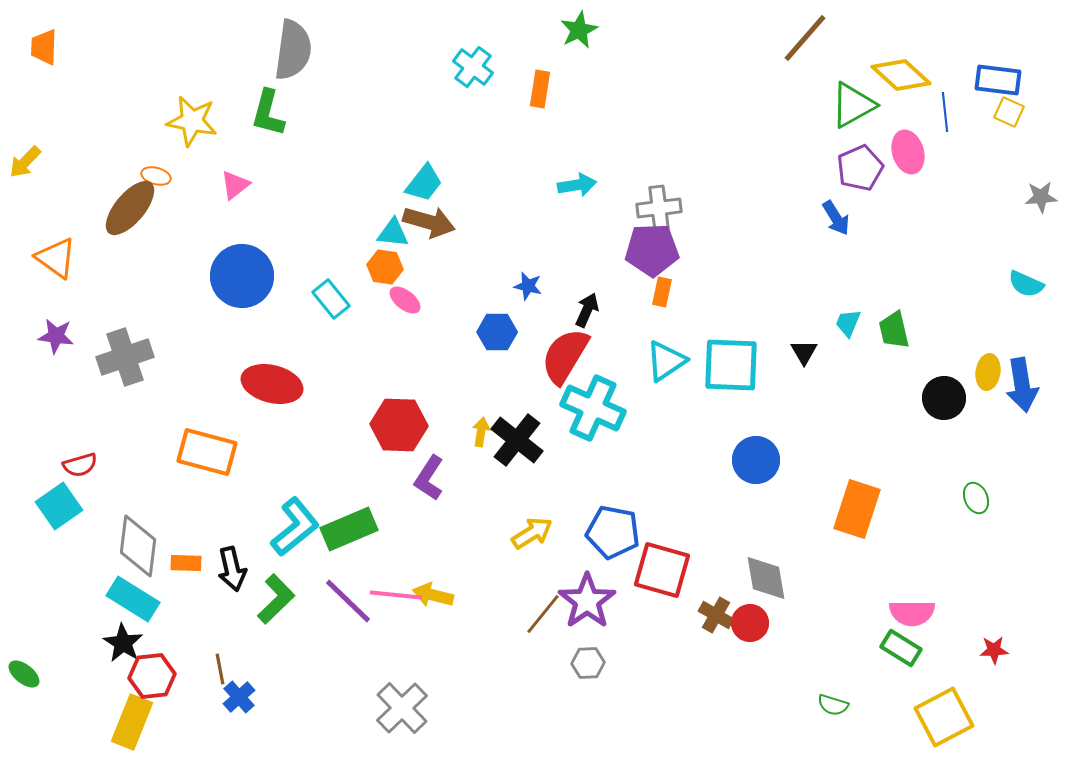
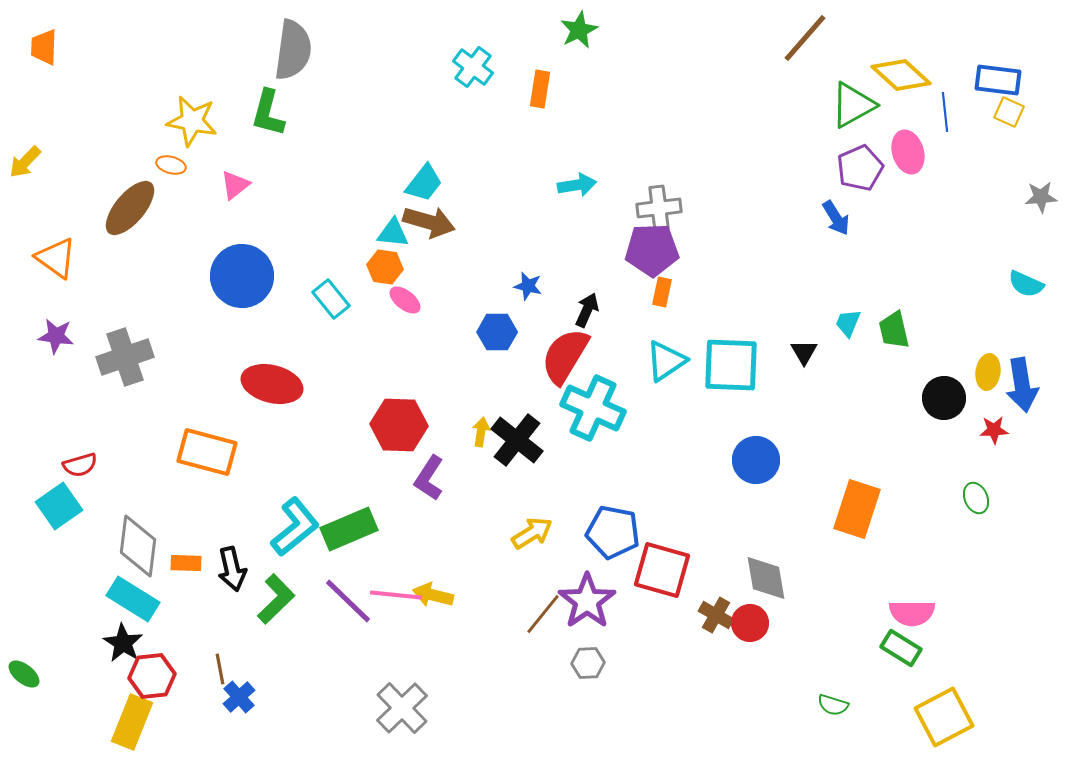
orange ellipse at (156, 176): moved 15 px right, 11 px up
red star at (994, 650): moved 220 px up
